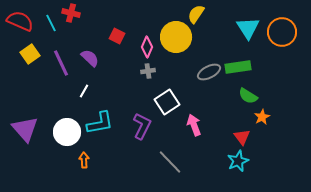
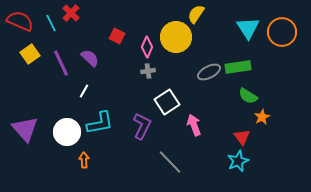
red cross: rotated 30 degrees clockwise
